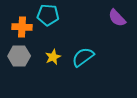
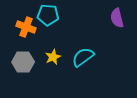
purple semicircle: rotated 30 degrees clockwise
orange cross: moved 4 px right; rotated 18 degrees clockwise
gray hexagon: moved 4 px right, 6 px down
